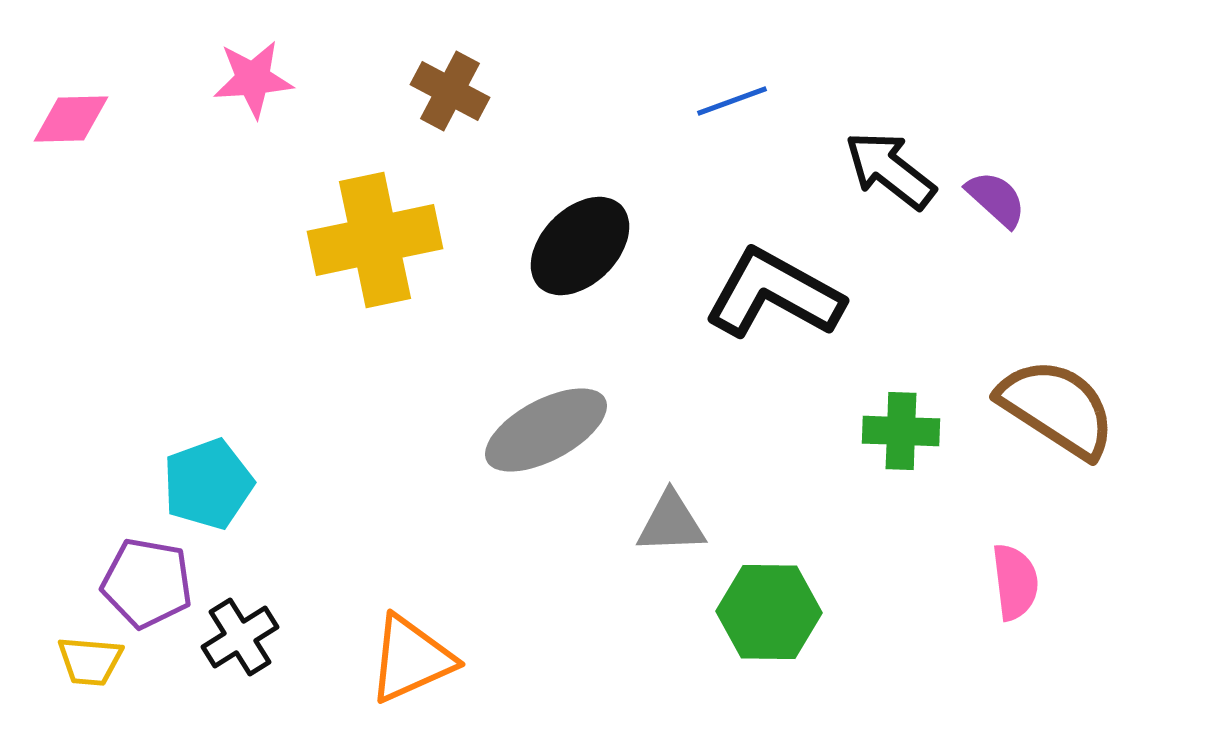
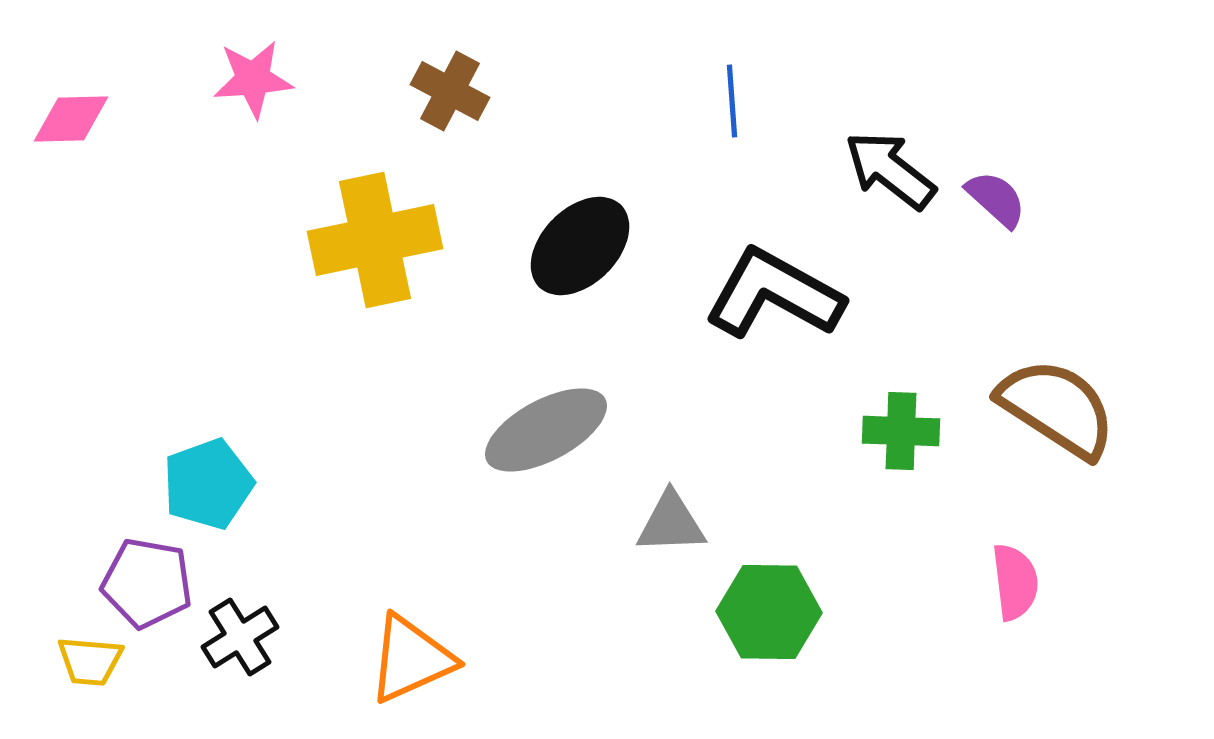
blue line: rotated 74 degrees counterclockwise
